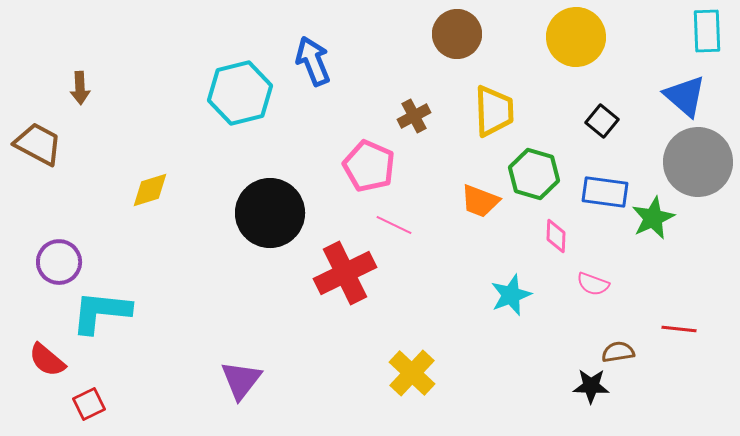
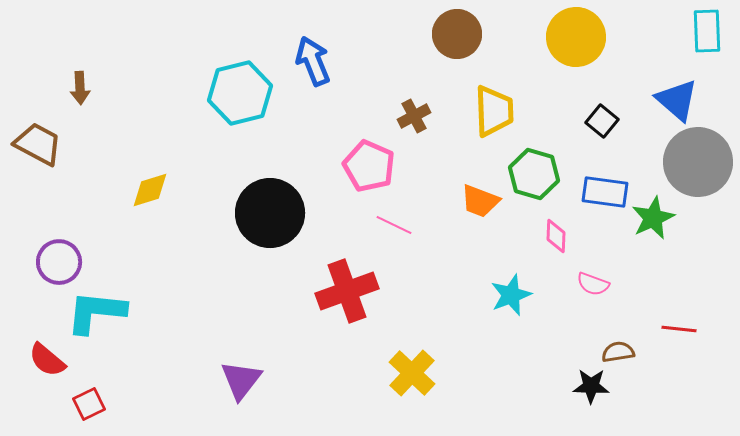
blue triangle: moved 8 px left, 4 px down
red cross: moved 2 px right, 18 px down; rotated 6 degrees clockwise
cyan L-shape: moved 5 px left
